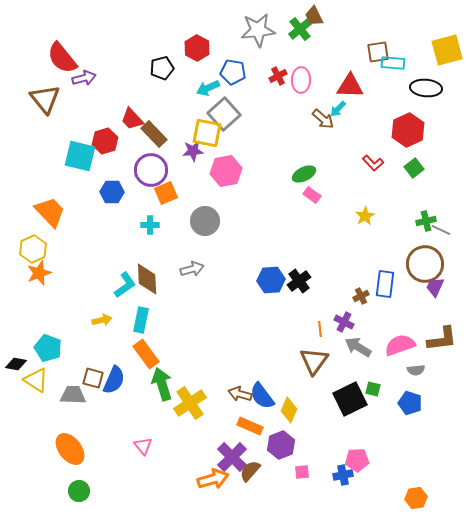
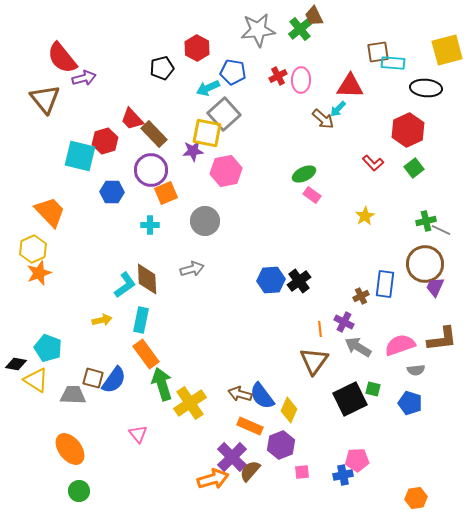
blue semicircle at (114, 380): rotated 12 degrees clockwise
pink triangle at (143, 446): moved 5 px left, 12 px up
